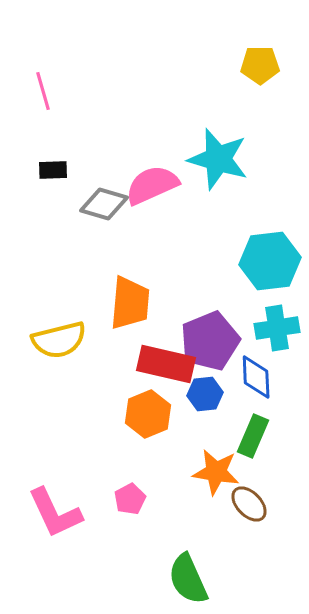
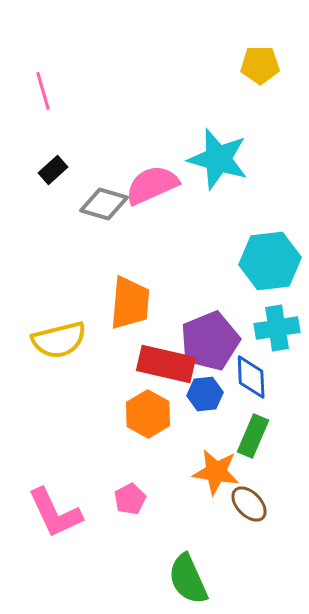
black rectangle: rotated 40 degrees counterclockwise
blue diamond: moved 5 px left
orange hexagon: rotated 9 degrees counterclockwise
